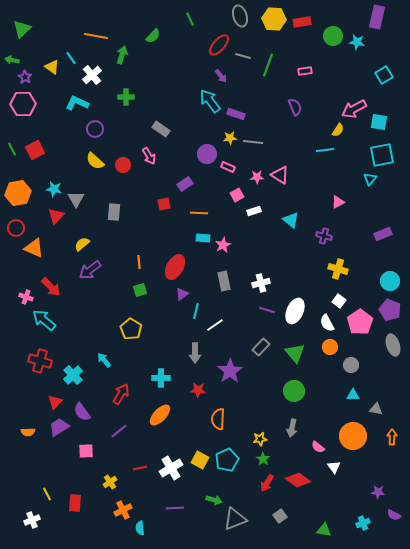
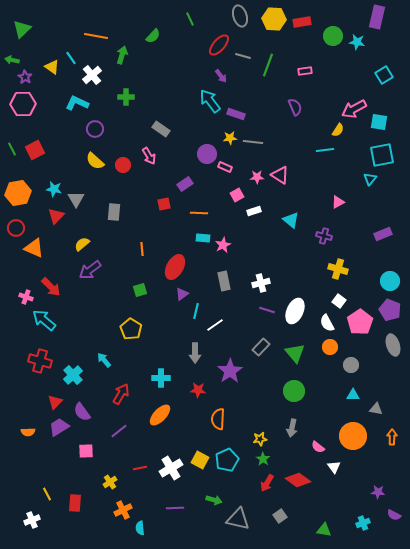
pink rectangle at (228, 167): moved 3 px left
orange line at (139, 262): moved 3 px right, 13 px up
gray triangle at (235, 519): moved 3 px right; rotated 35 degrees clockwise
